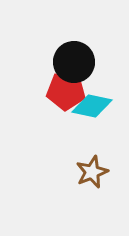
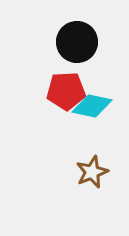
black circle: moved 3 px right, 20 px up
red pentagon: rotated 6 degrees counterclockwise
